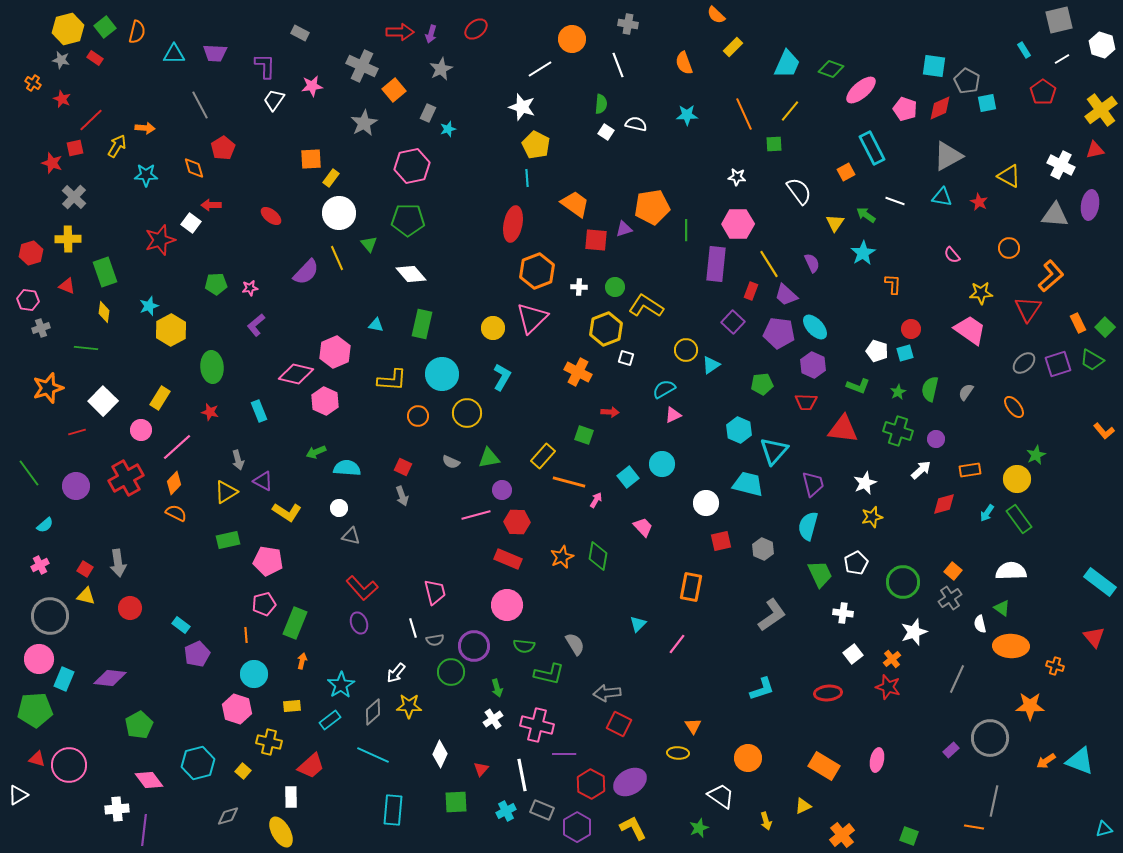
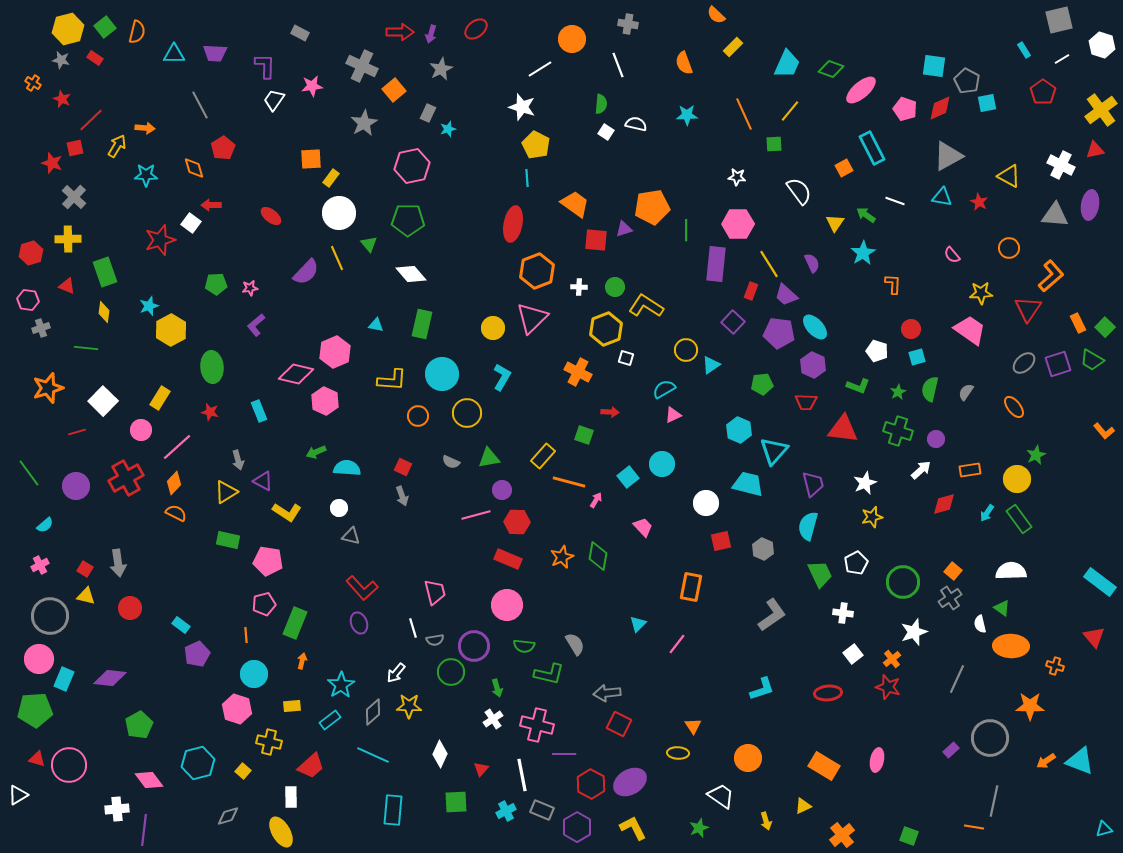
orange square at (846, 172): moved 2 px left, 4 px up
cyan square at (905, 353): moved 12 px right, 4 px down
green rectangle at (228, 540): rotated 25 degrees clockwise
